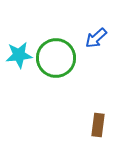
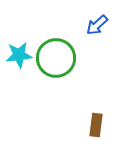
blue arrow: moved 1 px right, 13 px up
brown rectangle: moved 2 px left
